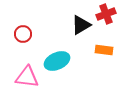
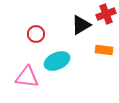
red circle: moved 13 px right
